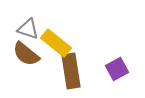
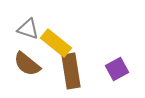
brown semicircle: moved 1 px right, 10 px down
